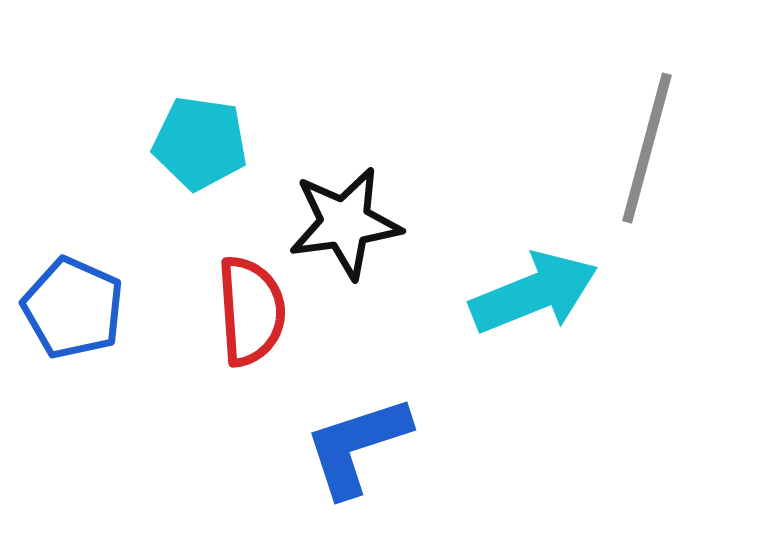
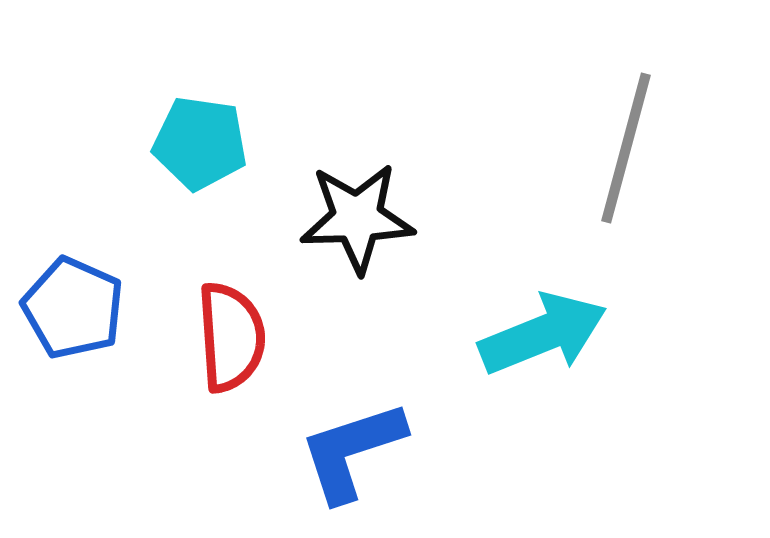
gray line: moved 21 px left
black star: moved 12 px right, 5 px up; rotated 6 degrees clockwise
cyan arrow: moved 9 px right, 41 px down
red semicircle: moved 20 px left, 26 px down
blue L-shape: moved 5 px left, 5 px down
